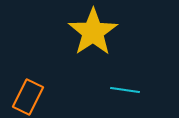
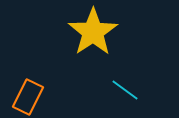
cyan line: rotated 28 degrees clockwise
